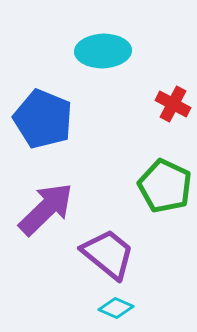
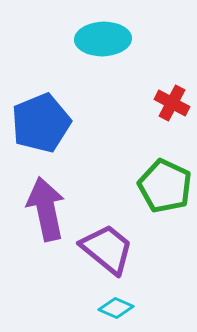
cyan ellipse: moved 12 px up
red cross: moved 1 px left, 1 px up
blue pentagon: moved 2 px left, 4 px down; rotated 28 degrees clockwise
purple arrow: rotated 58 degrees counterclockwise
purple trapezoid: moved 1 px left, 5 px up
